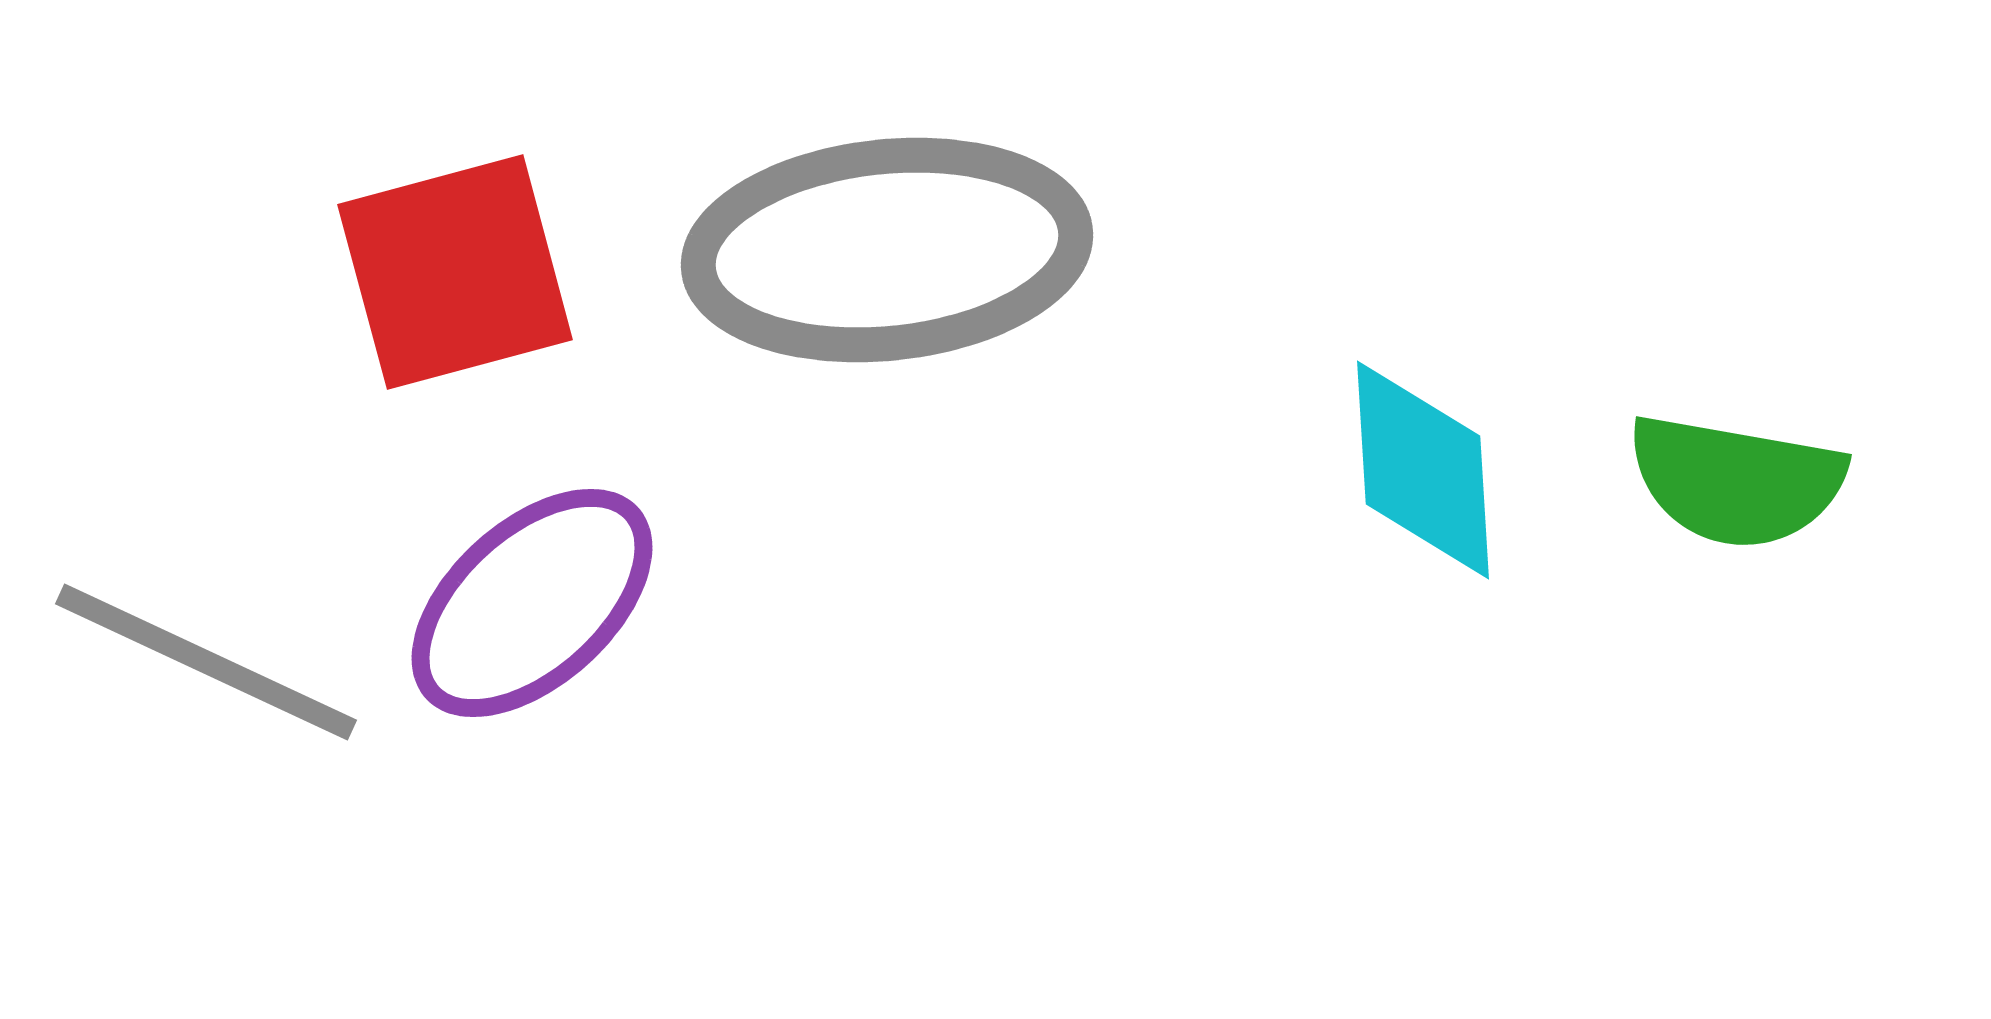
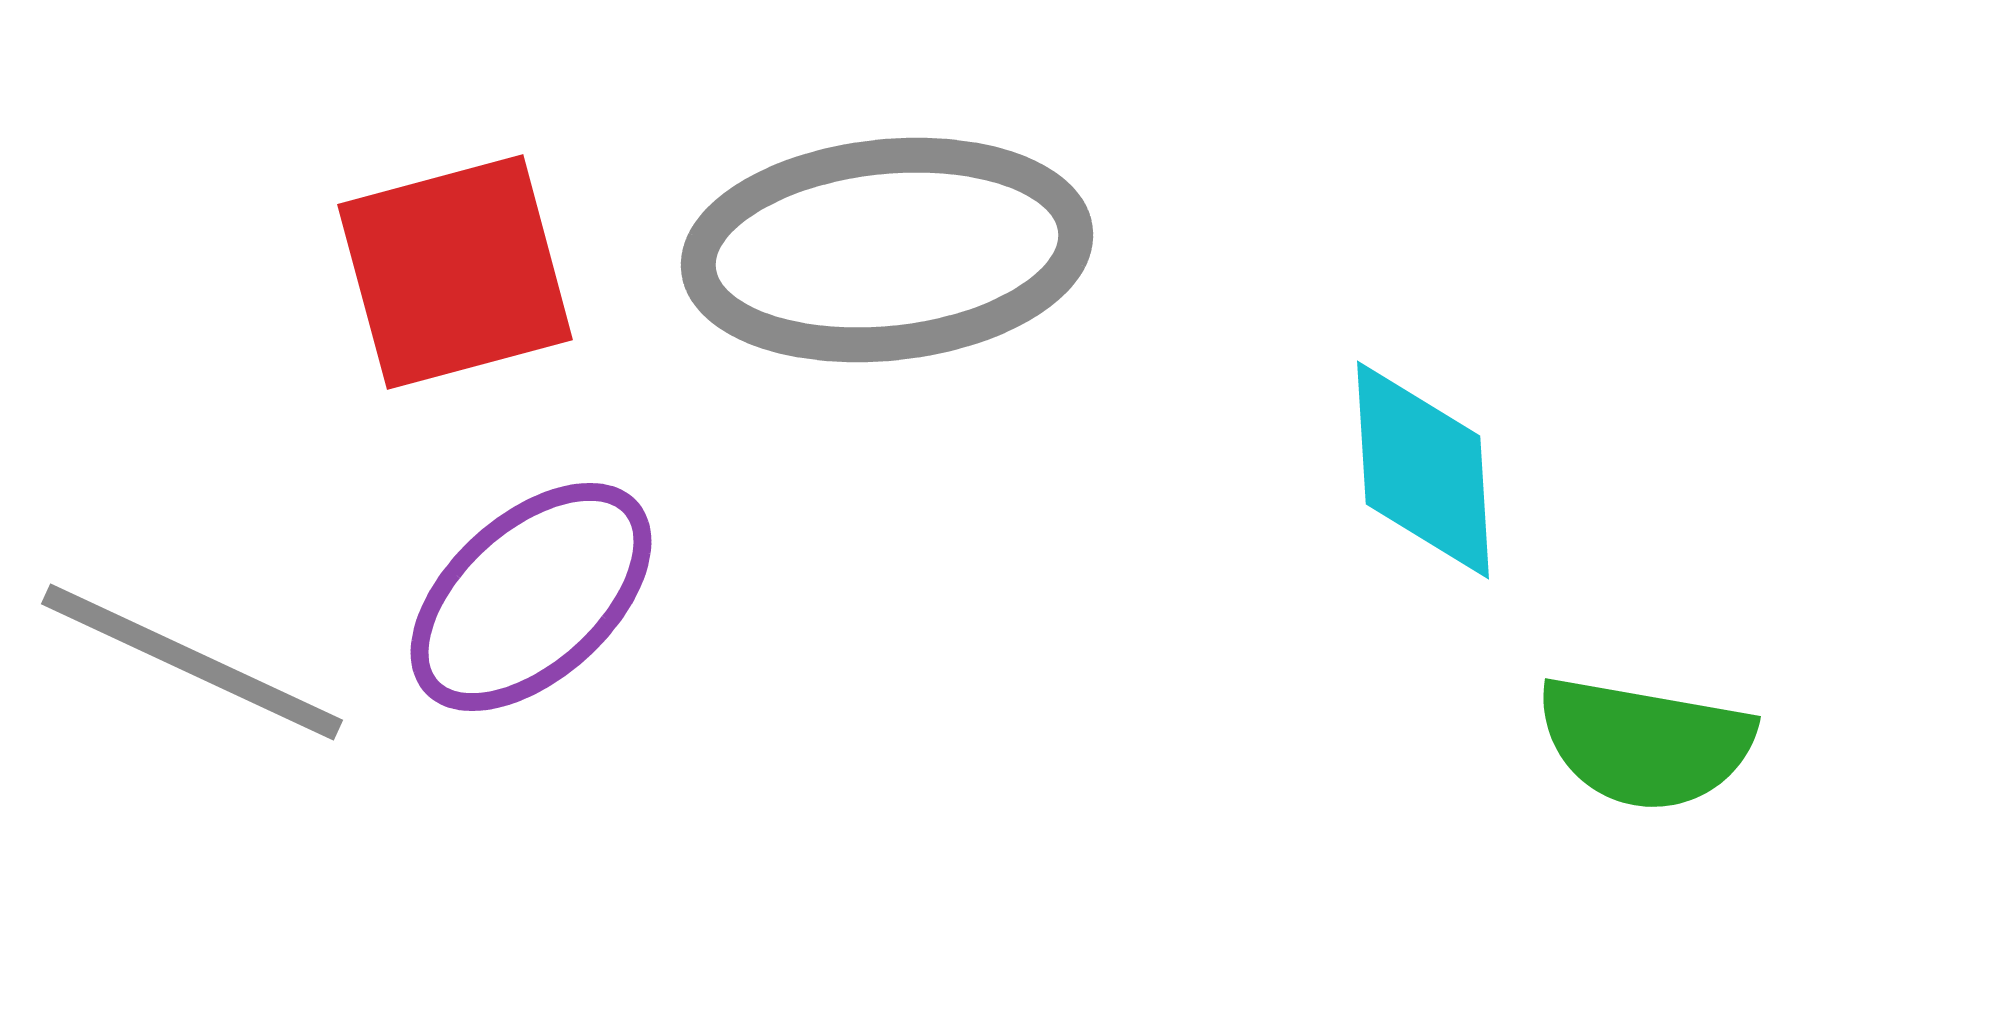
green semicircle: moved 91 px left, 262 px down
purple ellipse: moved 1 px left, 6 px up
gray line: moved 14 px left
